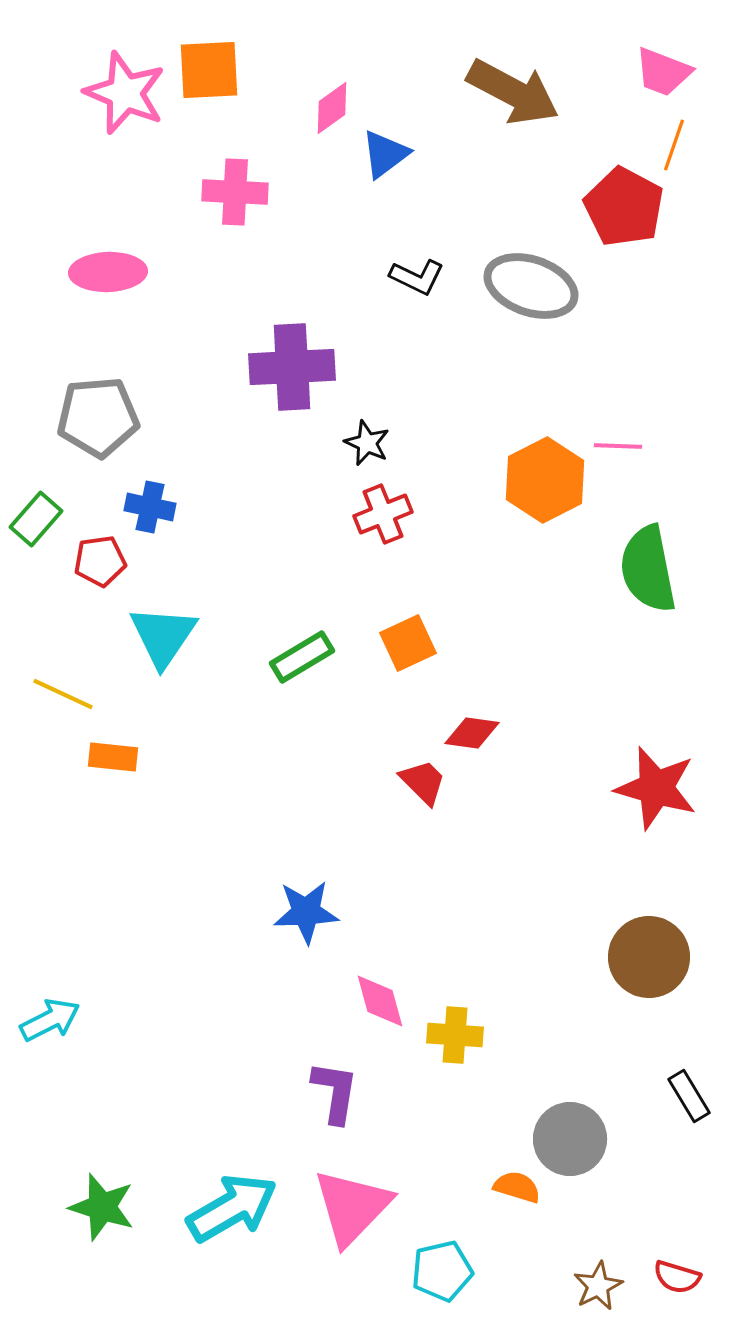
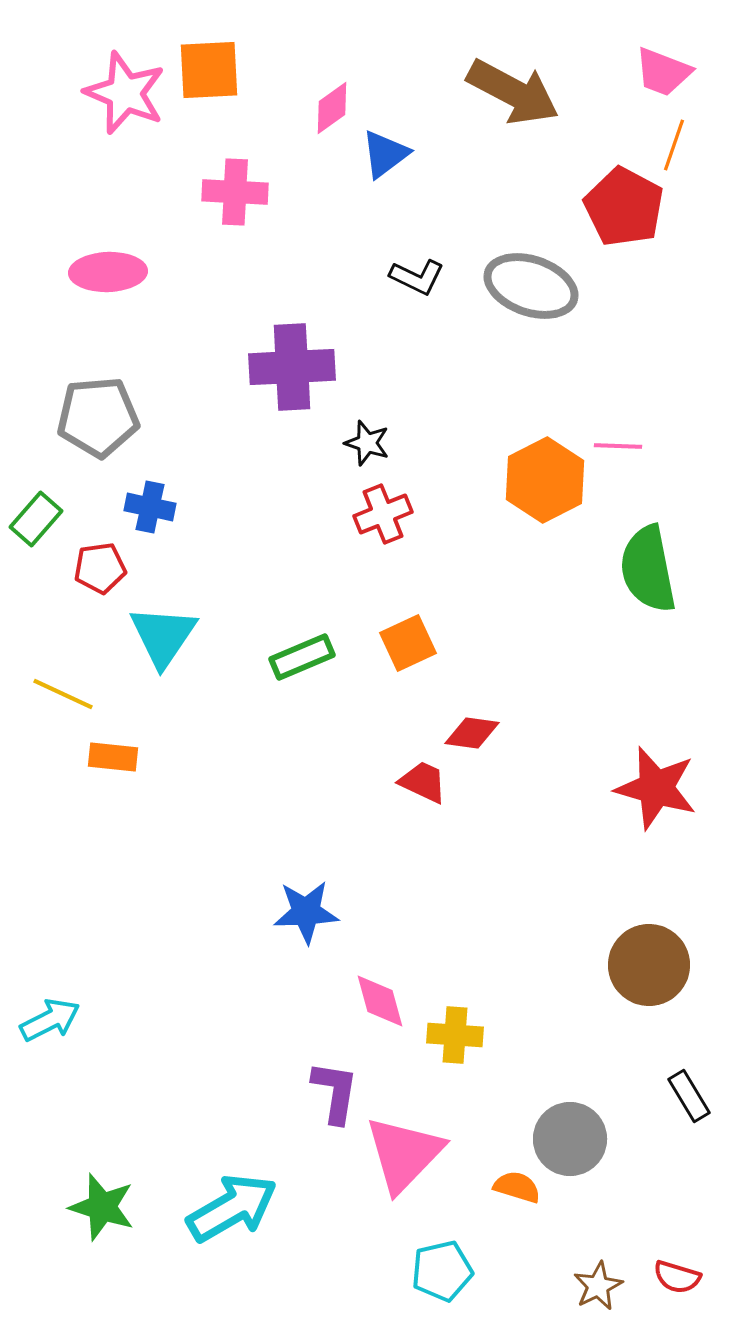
black star at (367, 443): rotated 6 degrees counterclockwise
red pentagon at (100, 561): moved 7 px down
green rectangle at (302, 657): rotated 8 degrees clockwise
red trapezoid at (423, 782): rotated 20 degrees counterclockwise
brown circle at (649, 957): moved 8 px down
pink triangle at (352, 1207): moved 52 px right, 53 px up
